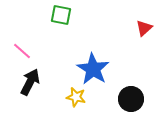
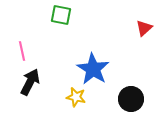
pink line: rotated 36 degrees clockwise
